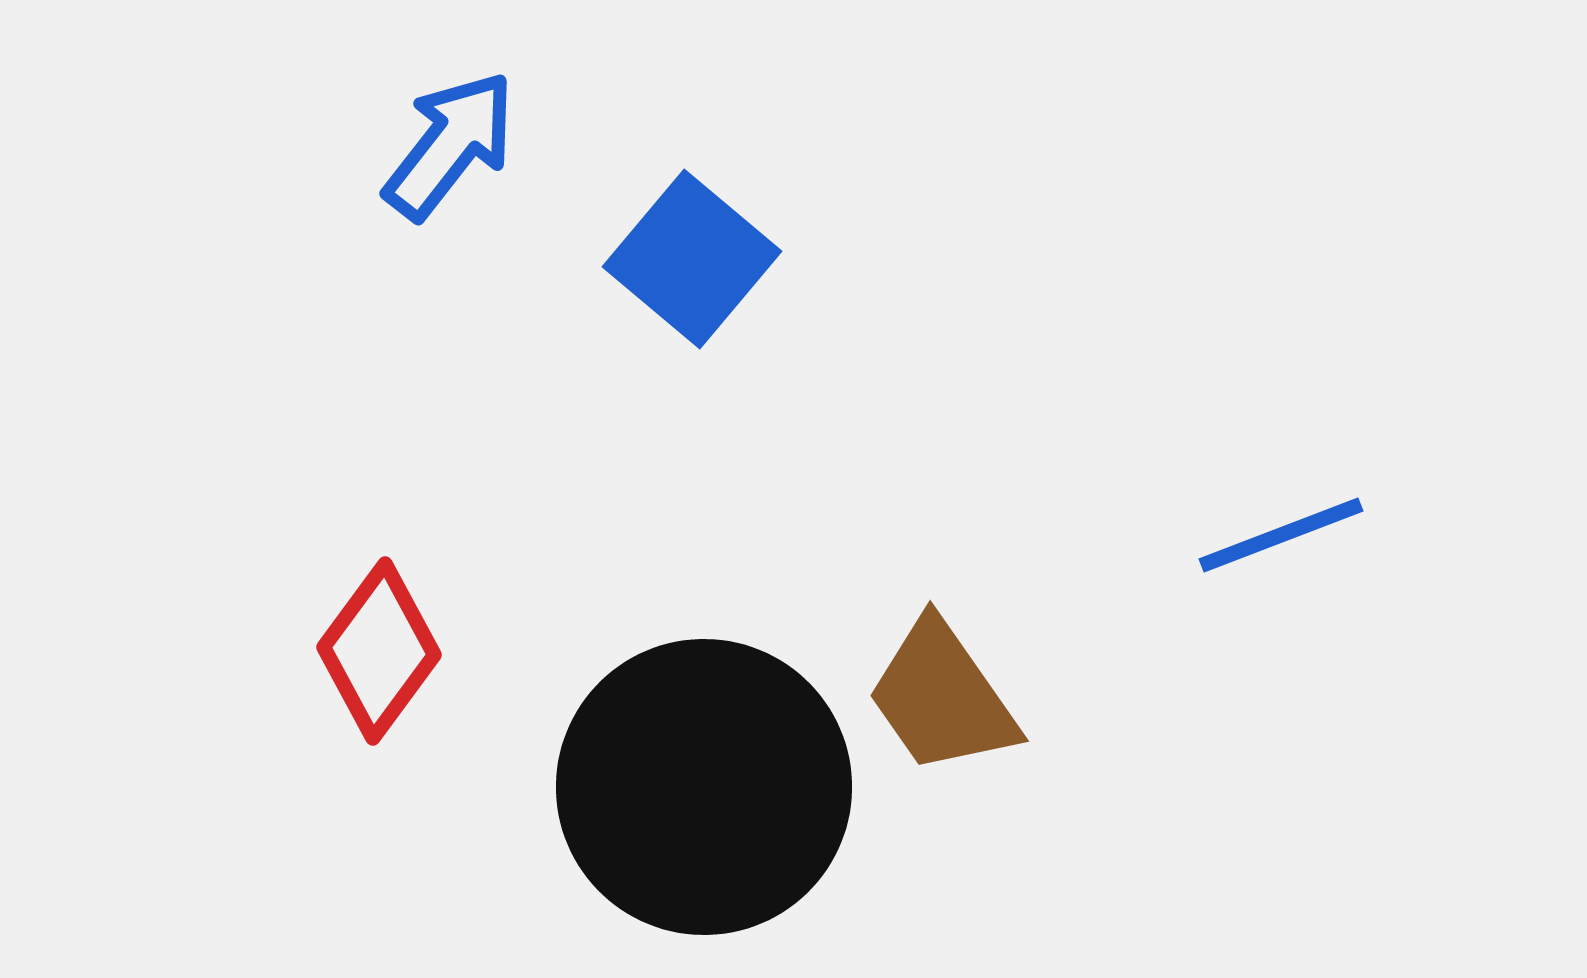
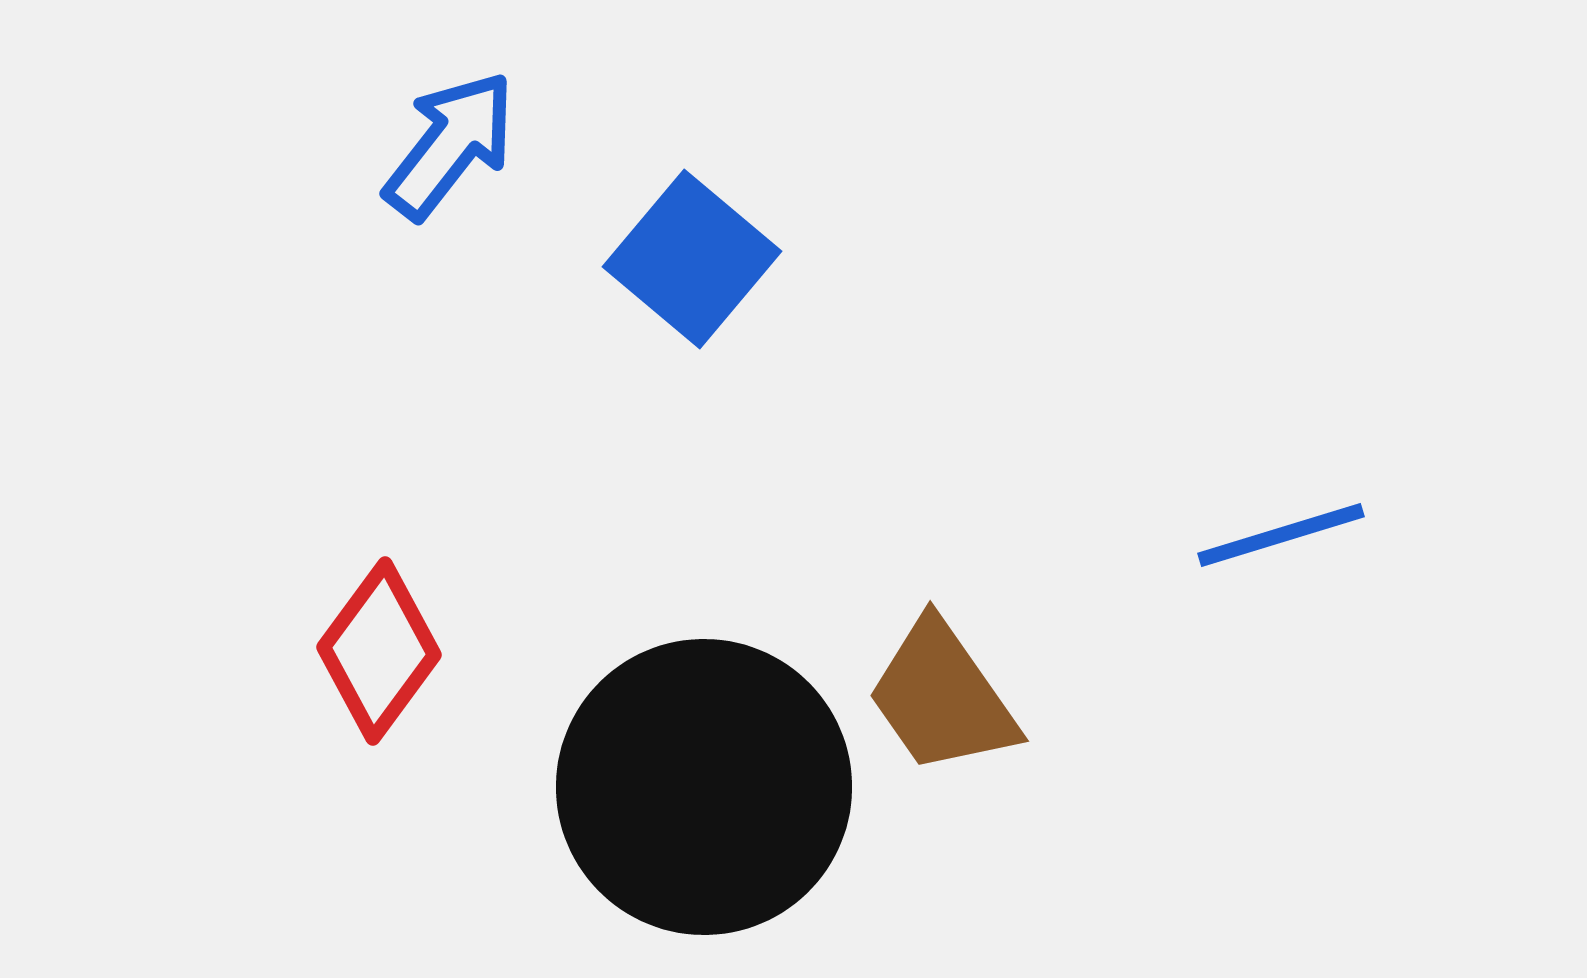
blue line: rotated 4 degrees clockwise
